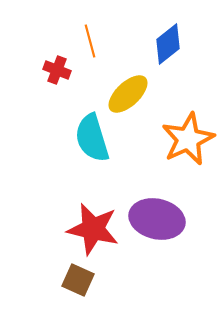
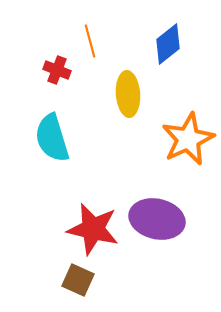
yellow ellipse: rotated 51 degrees counterclockwise
cyan semicircle: moved 40 px left
